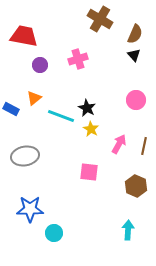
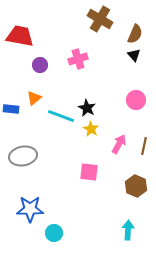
red trapezoid: moved 4 px left
blue rectangle: rotated 21 degrees counterclockwise
gray ellipse: moved 2 px left
